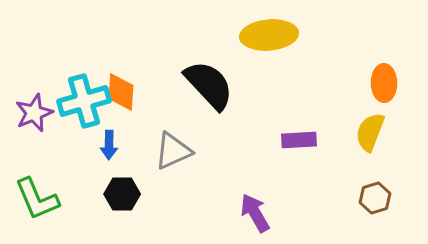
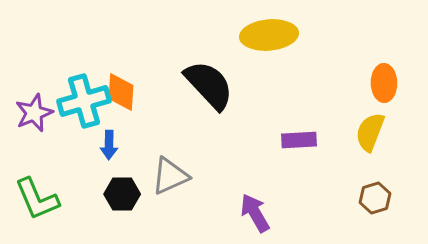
gray triangle: moved 3 px left, 25 px down
